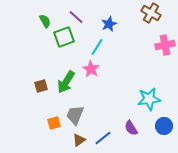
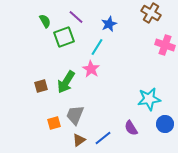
pink cross: rotated 30 degrees clockwise
blue circle: moved 1 px right, 2 px up
